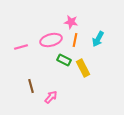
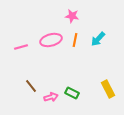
pink star: moved 1 px right, 6 px up
cyan arrow: rotated 14 degrees clockwise
green rectangle: moved 8 px right, 33 px down
yellow rectangle: moved 25 px right, 21 px down
brown line: rotated 24 degrees counterclockwise
pink arrow: rotated 32 degrees clockwise
